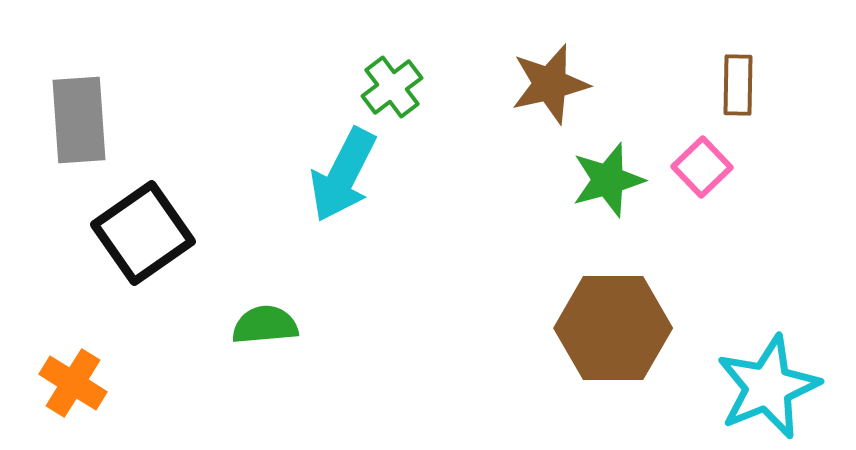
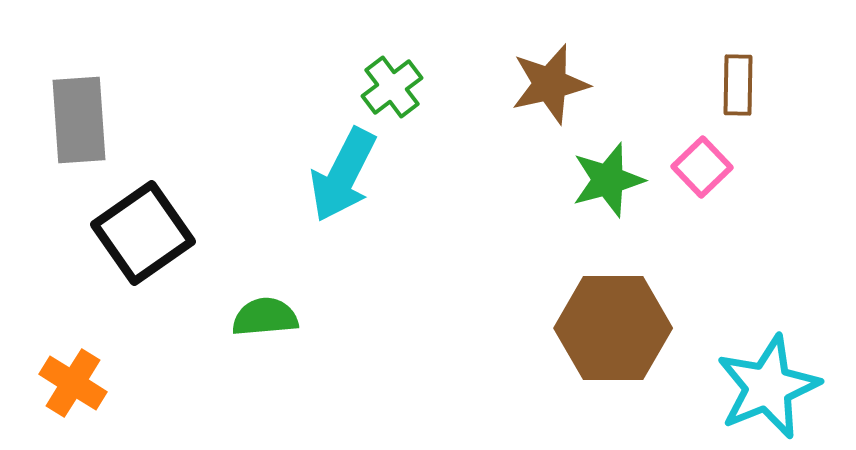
green semicircle: moved 8 px up
